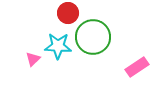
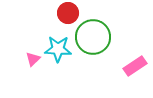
cyan star: moved 3 px down
pink rectangle: moved 2 px left, 1 px up
